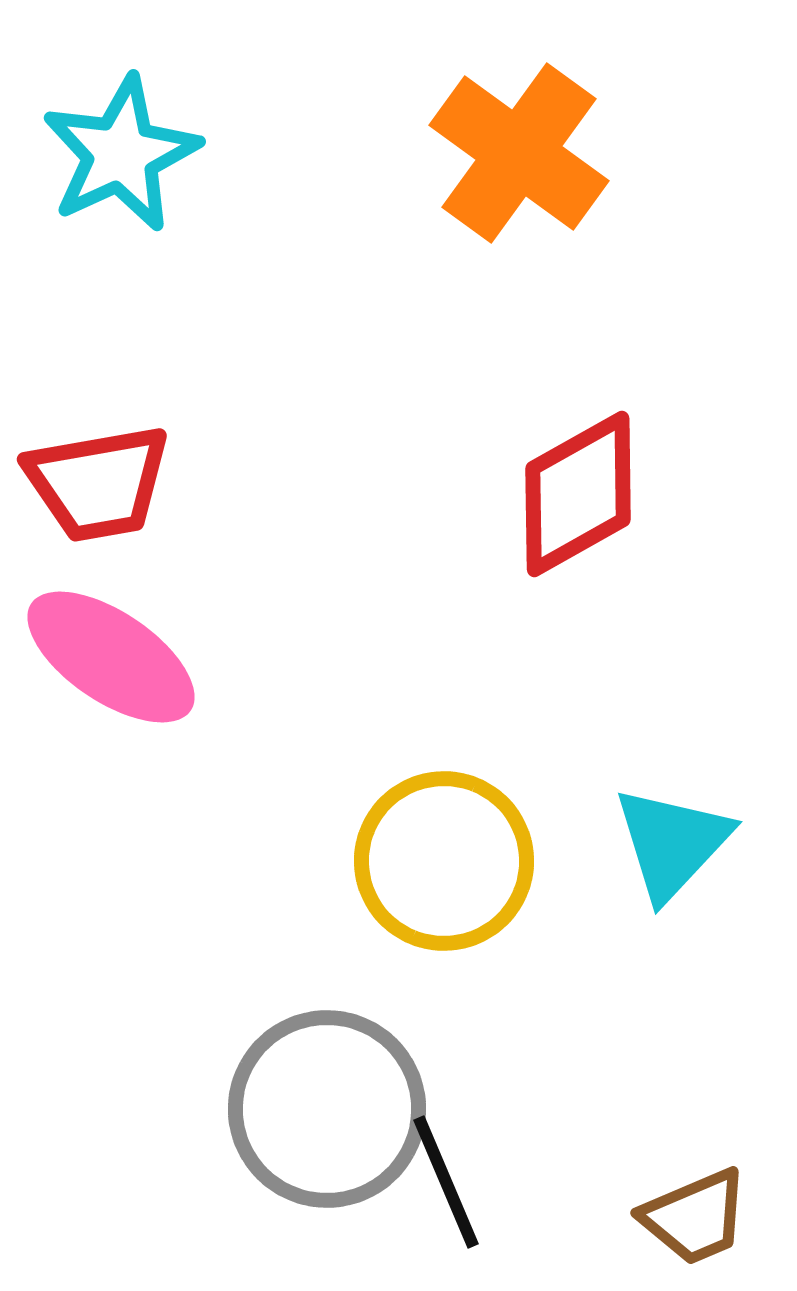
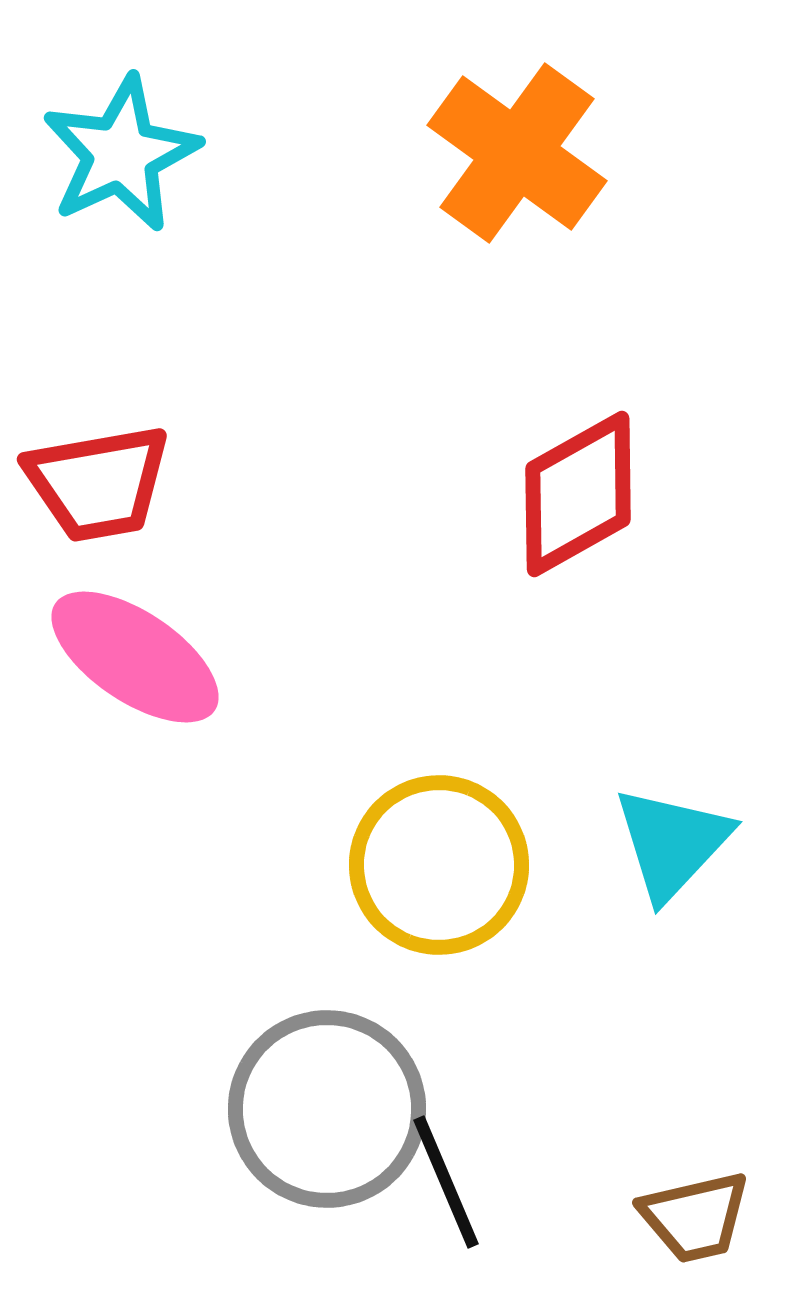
orange cross: moved 2 px left
pink ellipse: moved 24 px right
yellow circle: moved 5 px left, 4 px down
brown trapezoid: rotated 10 degrees clockwise
